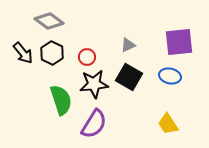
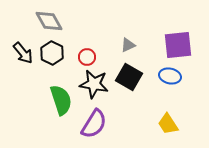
gray diamond: rotated 24 degrees clockwise
purple square: moved 1 px left, 3 px down
black star: rotated 16 degrees clockwise
